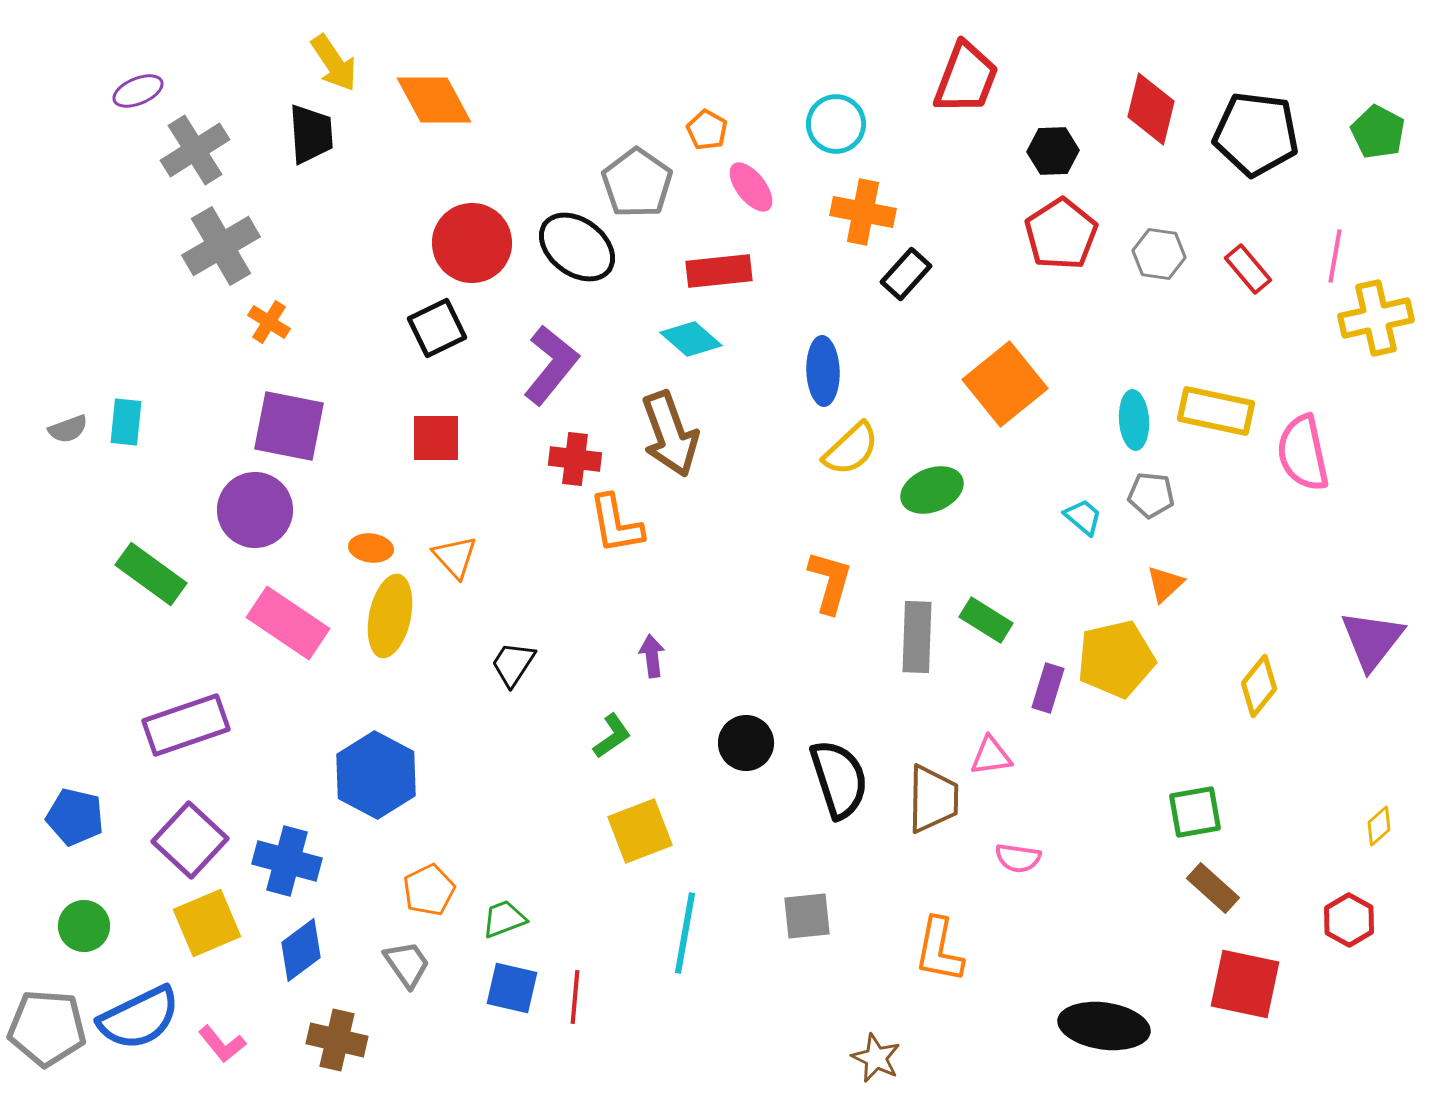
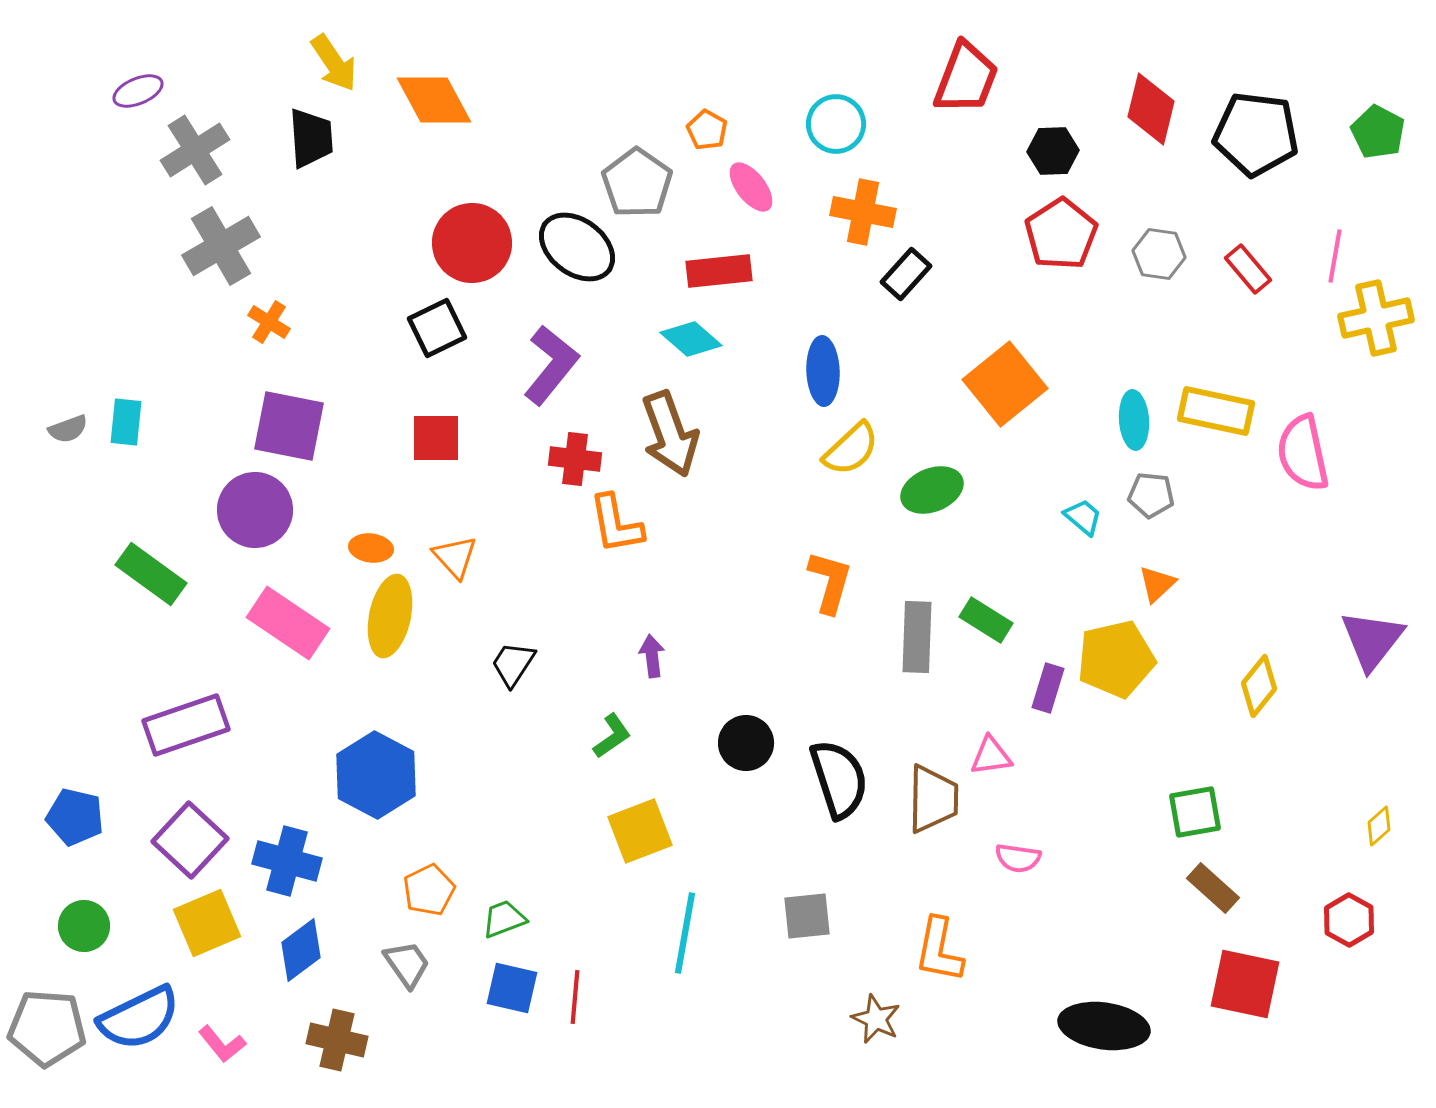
black trapezoid at (311, 134): moved 4 px down
orange triangle at (1165, 584): moved 8 px left
brown star at (876, 1058): moved 39 px up
